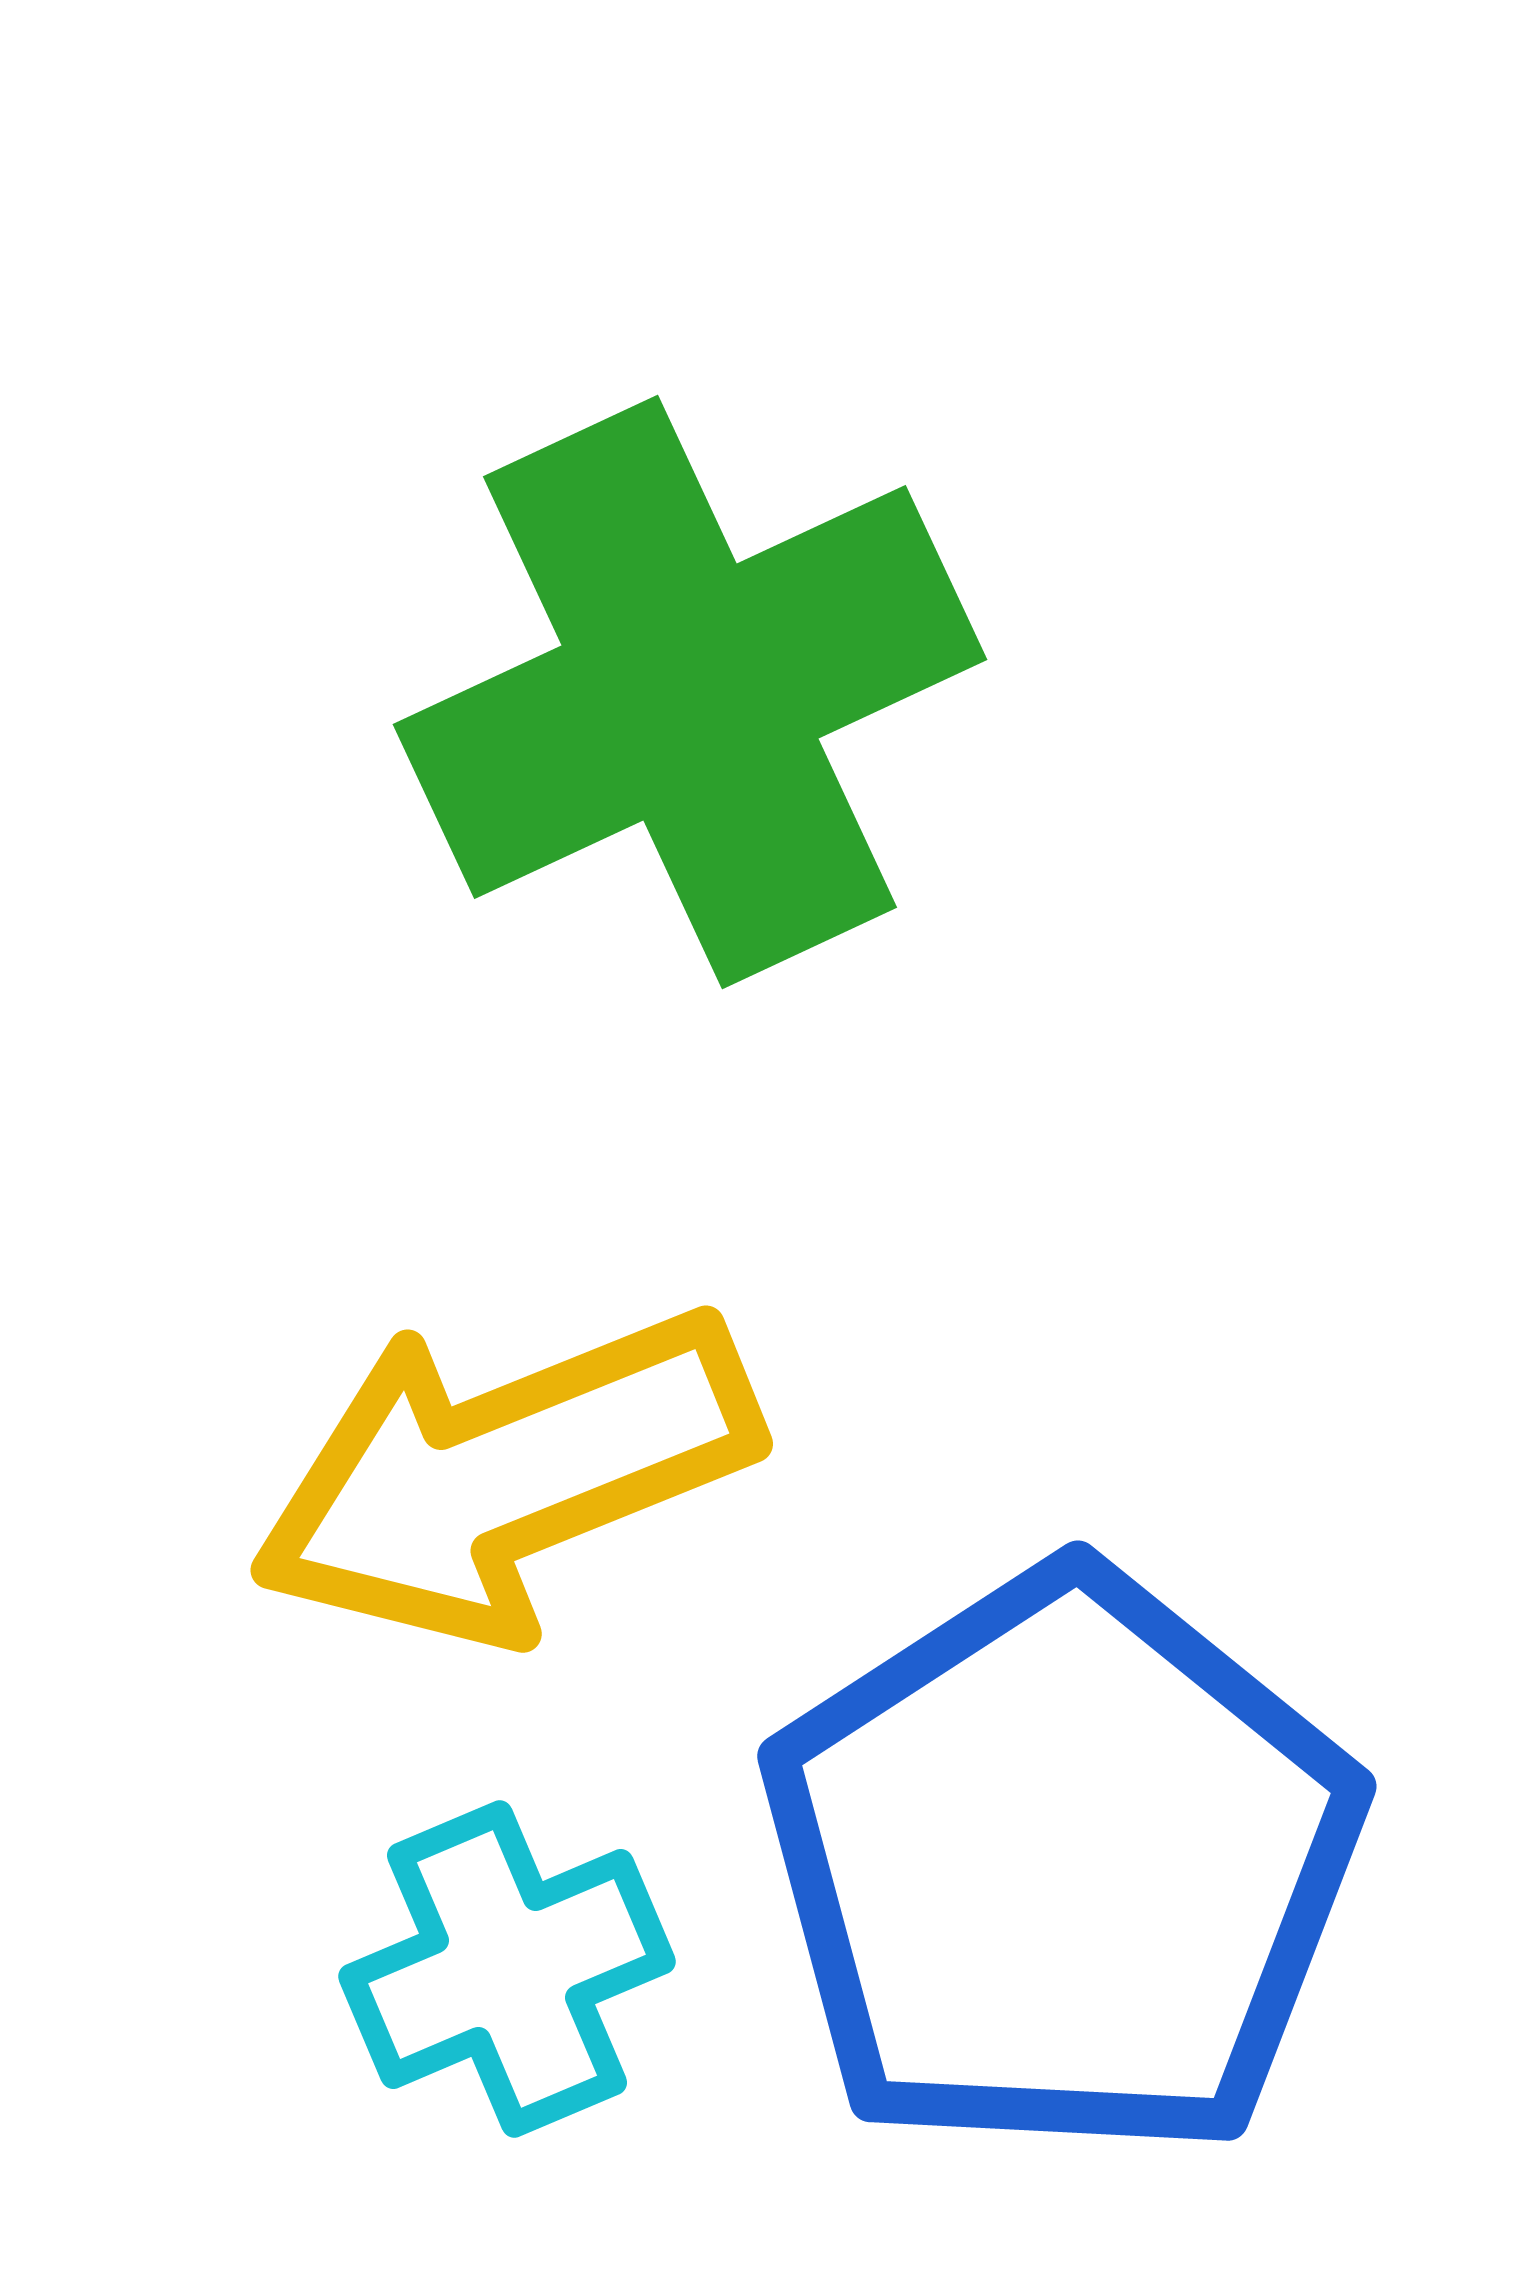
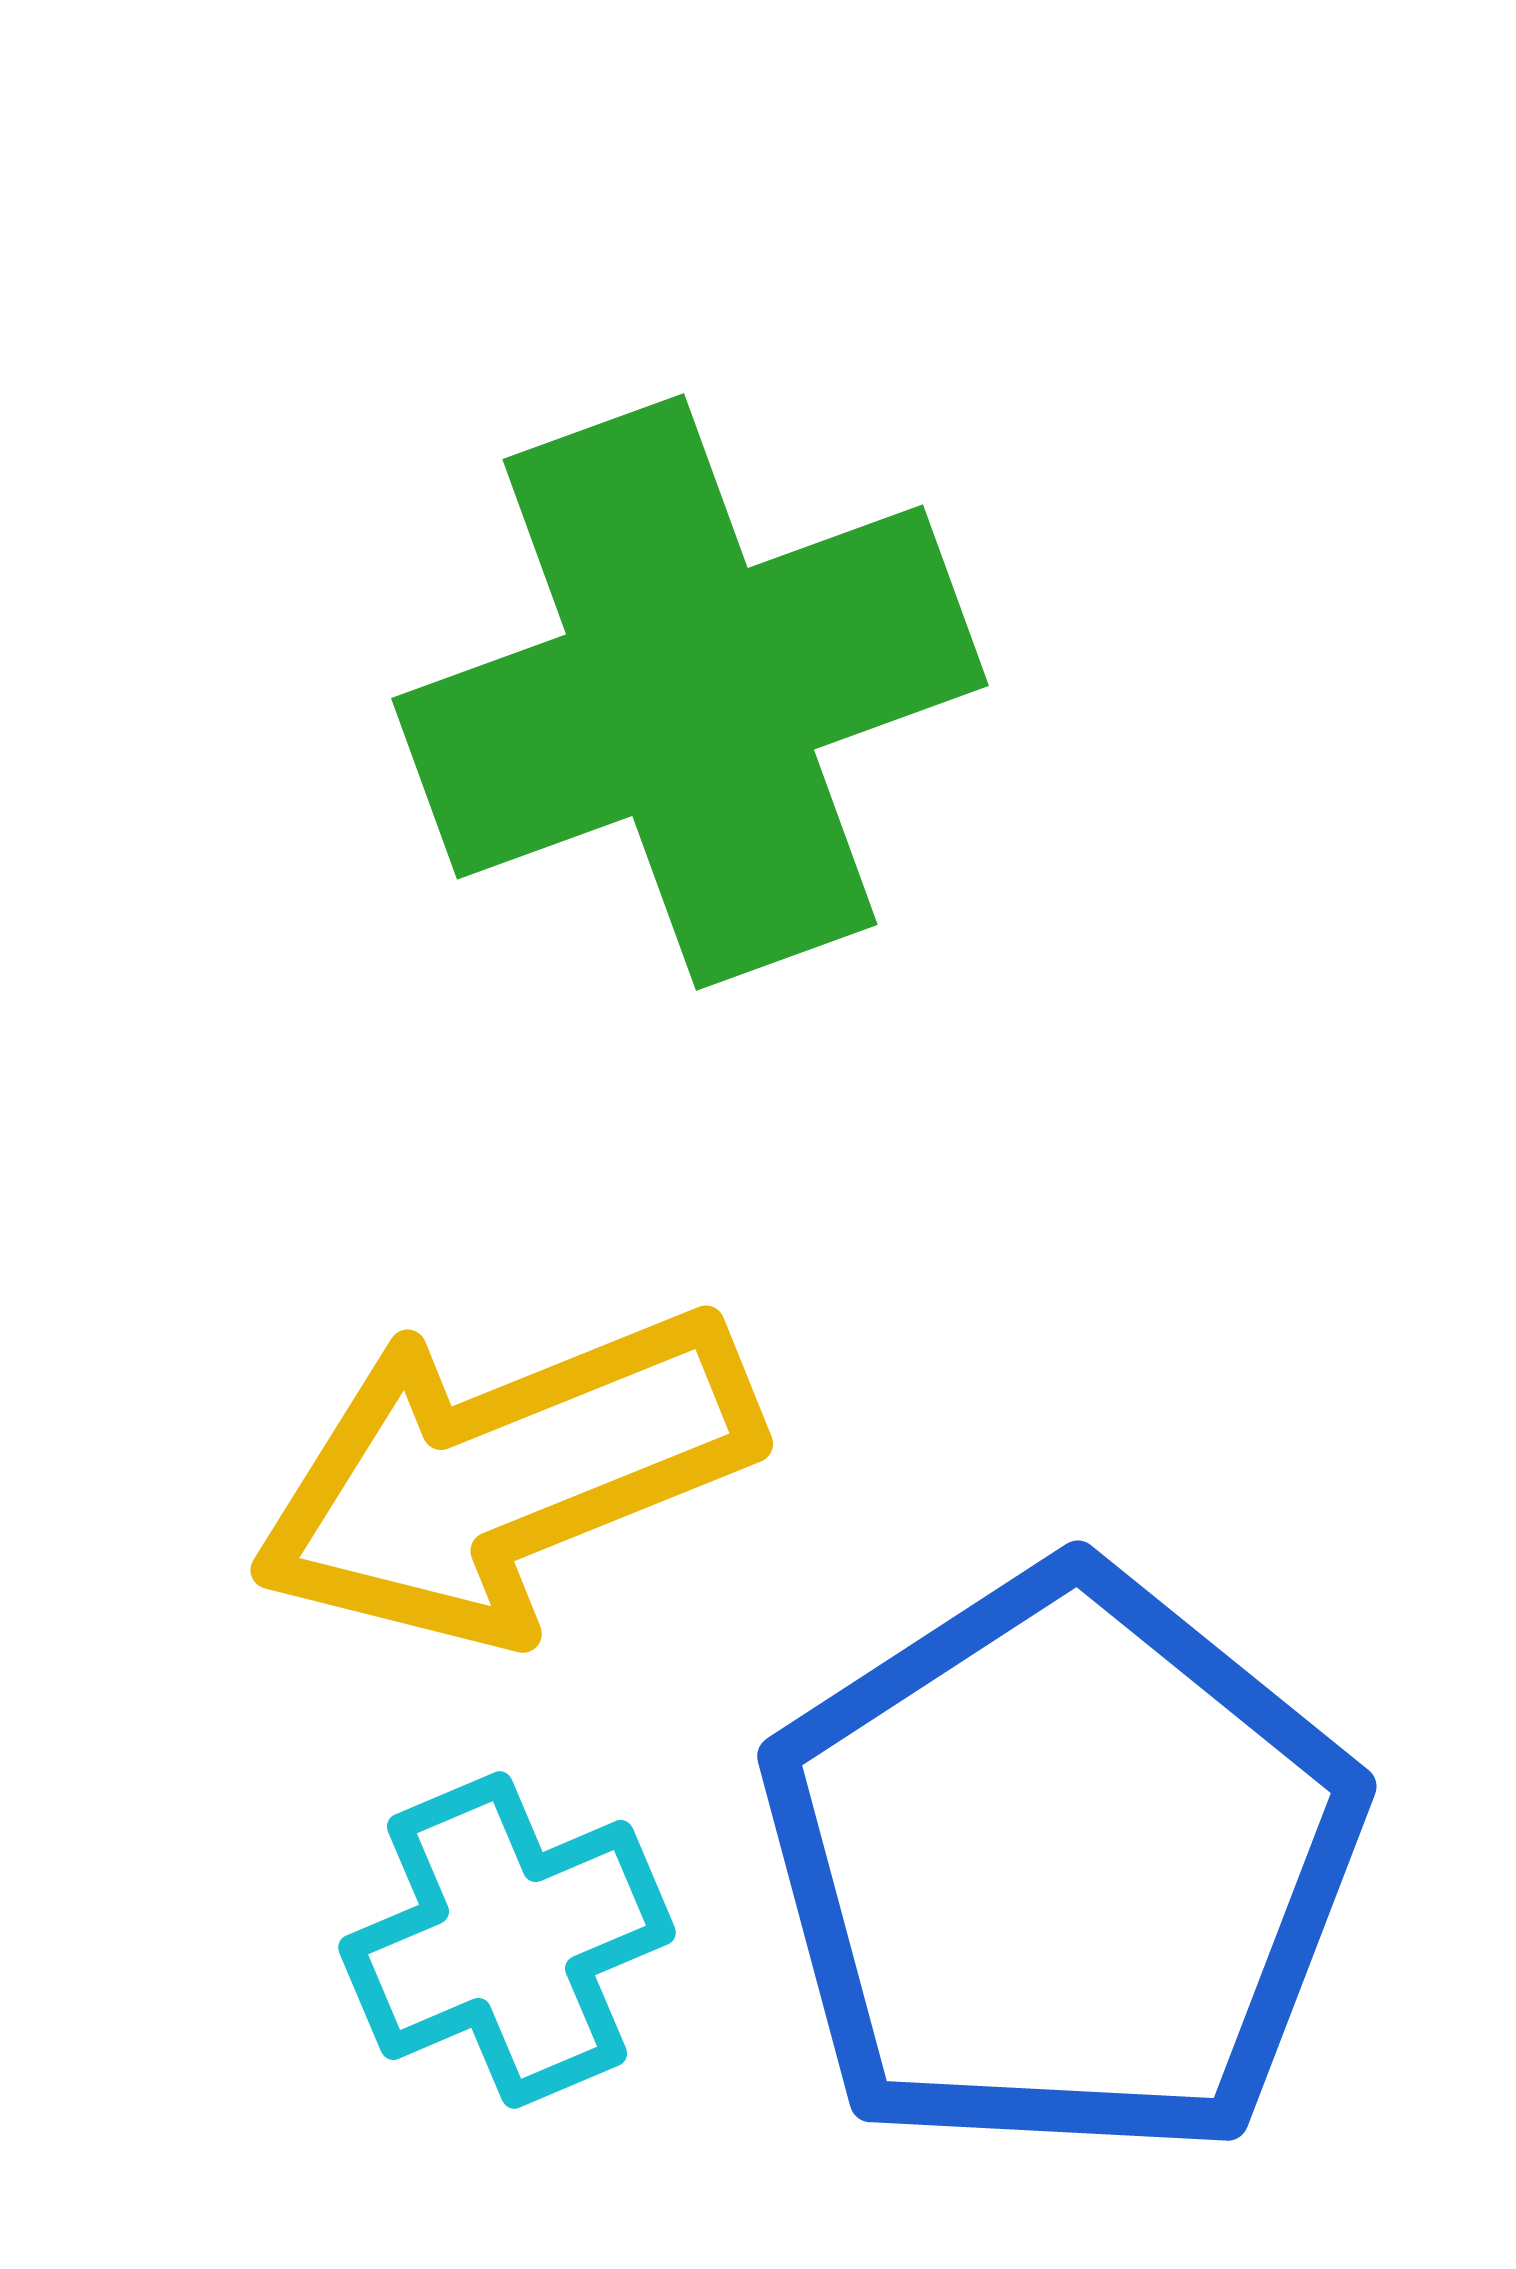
green cross: rotated 5 degrees clockwise
cyan cross: moved 29 px up
